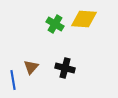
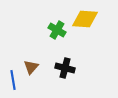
yellow diamond: moved 1 px right
green cross: moved 2 px right, 6 px down
